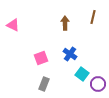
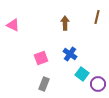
brown line: moved 4 px right
